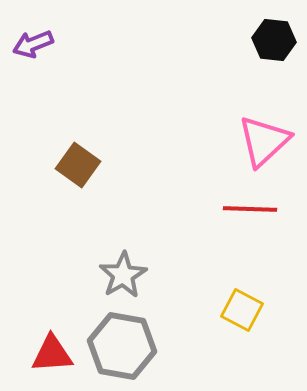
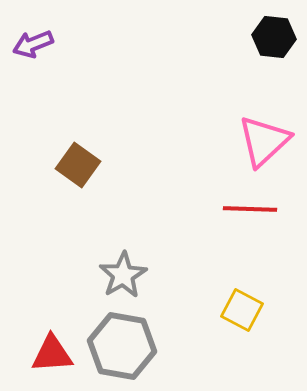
black hexagon: moved 3 px up
